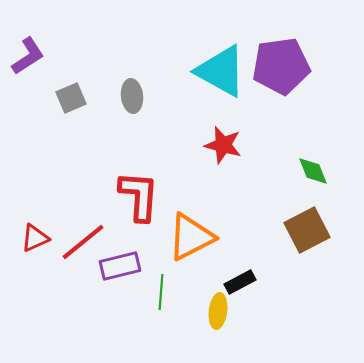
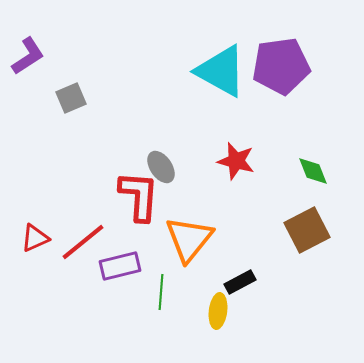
gray ellipse: moved 29 px right, 71 px down; rotated 28 degrees counterclockwise
red star: moved 13 px right, 16 px down
orange triangle: moved 2 px left, 2 px down; rotated 24 degrees counterclockwise
